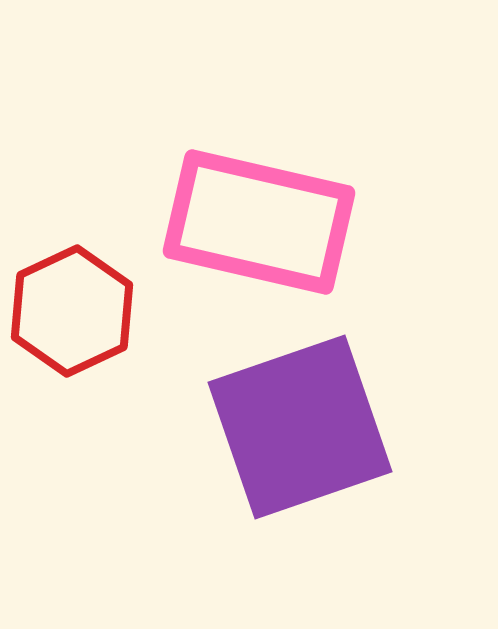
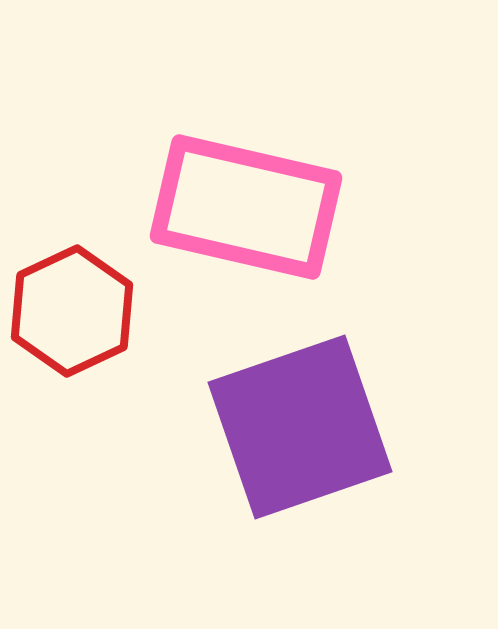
pink rectangle: moved 13 px left, 15 px up
